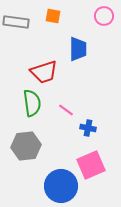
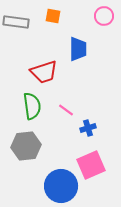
green semicircle: moved 3 px down
blue cross: rotated 28 degrees counterclockwise
